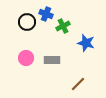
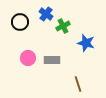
blue cross: rotated 16 degrees clockwise
black circle: moved 7 px left
pink circle: moved 2 px right
brown line: rotated 63 degrees counterclockwise
